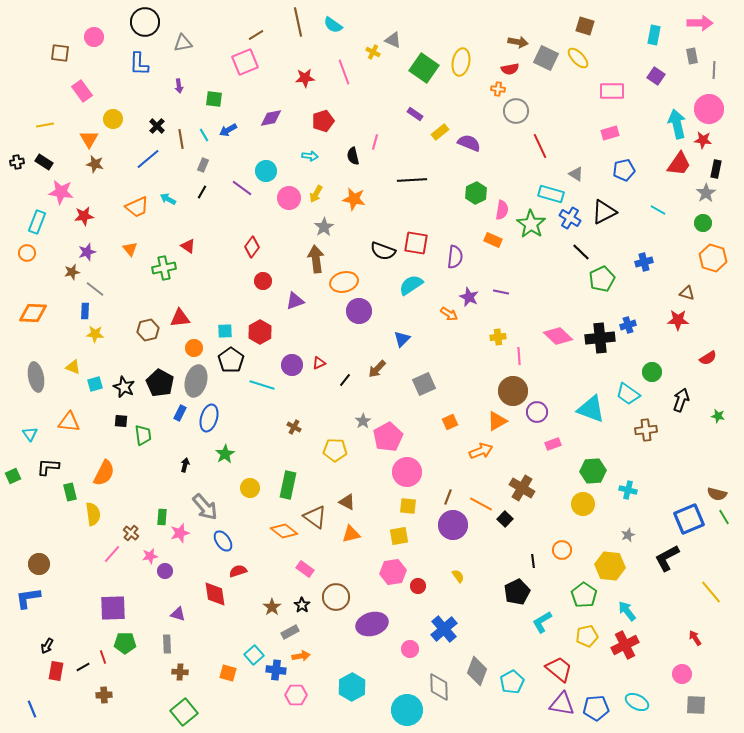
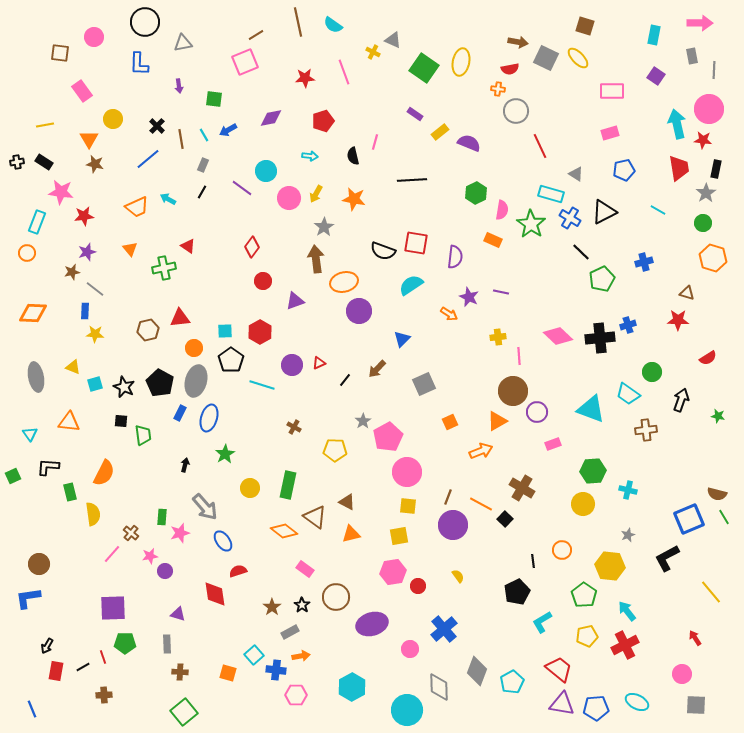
red trapezoid at (679, 164): moved 4 px down; rotated 44 degrees counterclockwise
